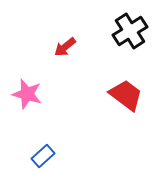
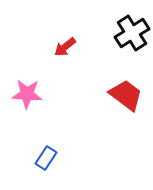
black cross: moved 2 px right, 2 px down
pink star: rotated 12 degrees counterclockwise
blue rectangle: moved 3 px right, 2 px down; rotated 15 degrees counterclockwise
